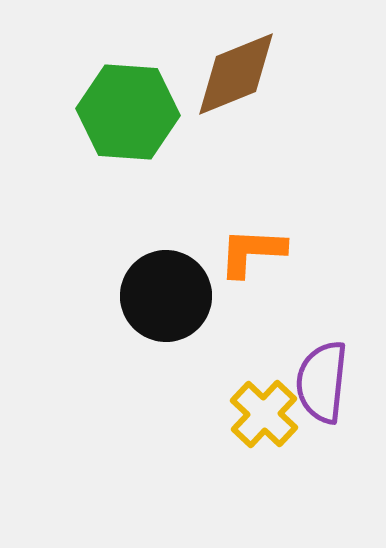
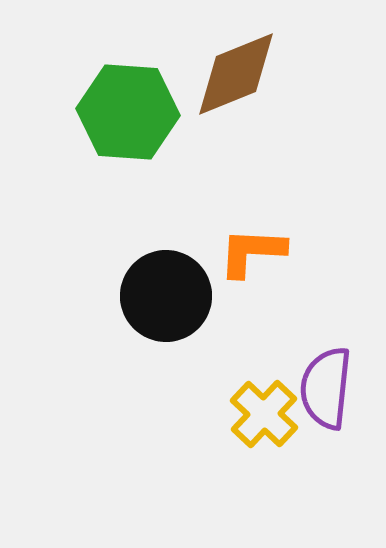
purple semicircle: moved 4 px right, 6 px down
